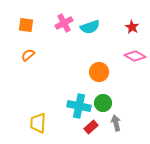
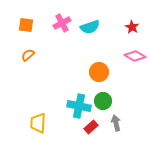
pink cross: moved 2 px left
green circle: moved 2 px up
